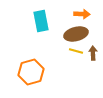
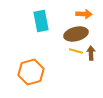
orange arrow: moved 2 px right
brown arrow: moved 2 px left
